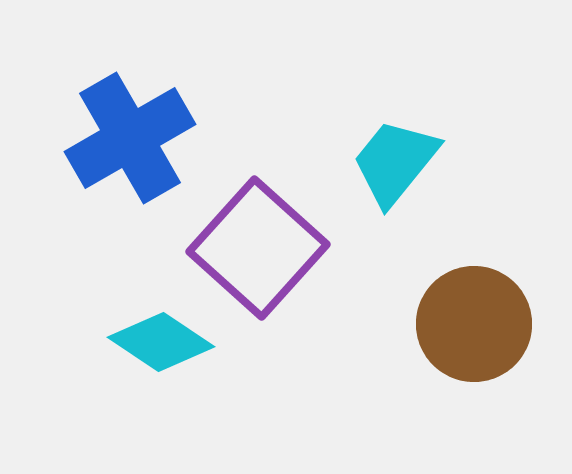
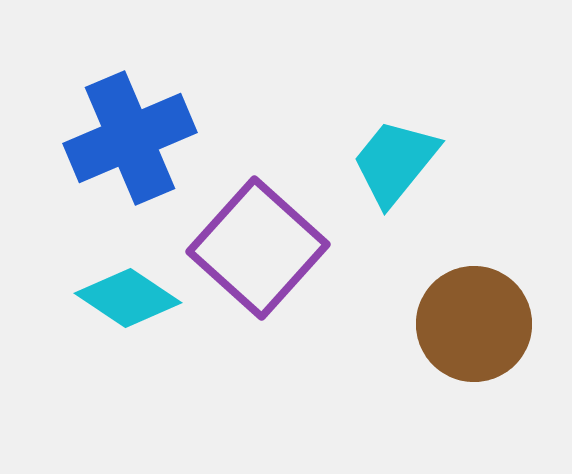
blue cross: rotated 7 degrees clockwise
cyan diamond: moved 33 px left, 44 px up
